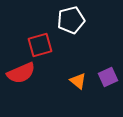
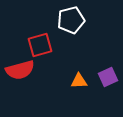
red semicircle: moved 1 px left, 3 px up; rotated 8 degrees clockwise
orange triangle: moved 1 px right; rotated 42 degrees counterclockwise
